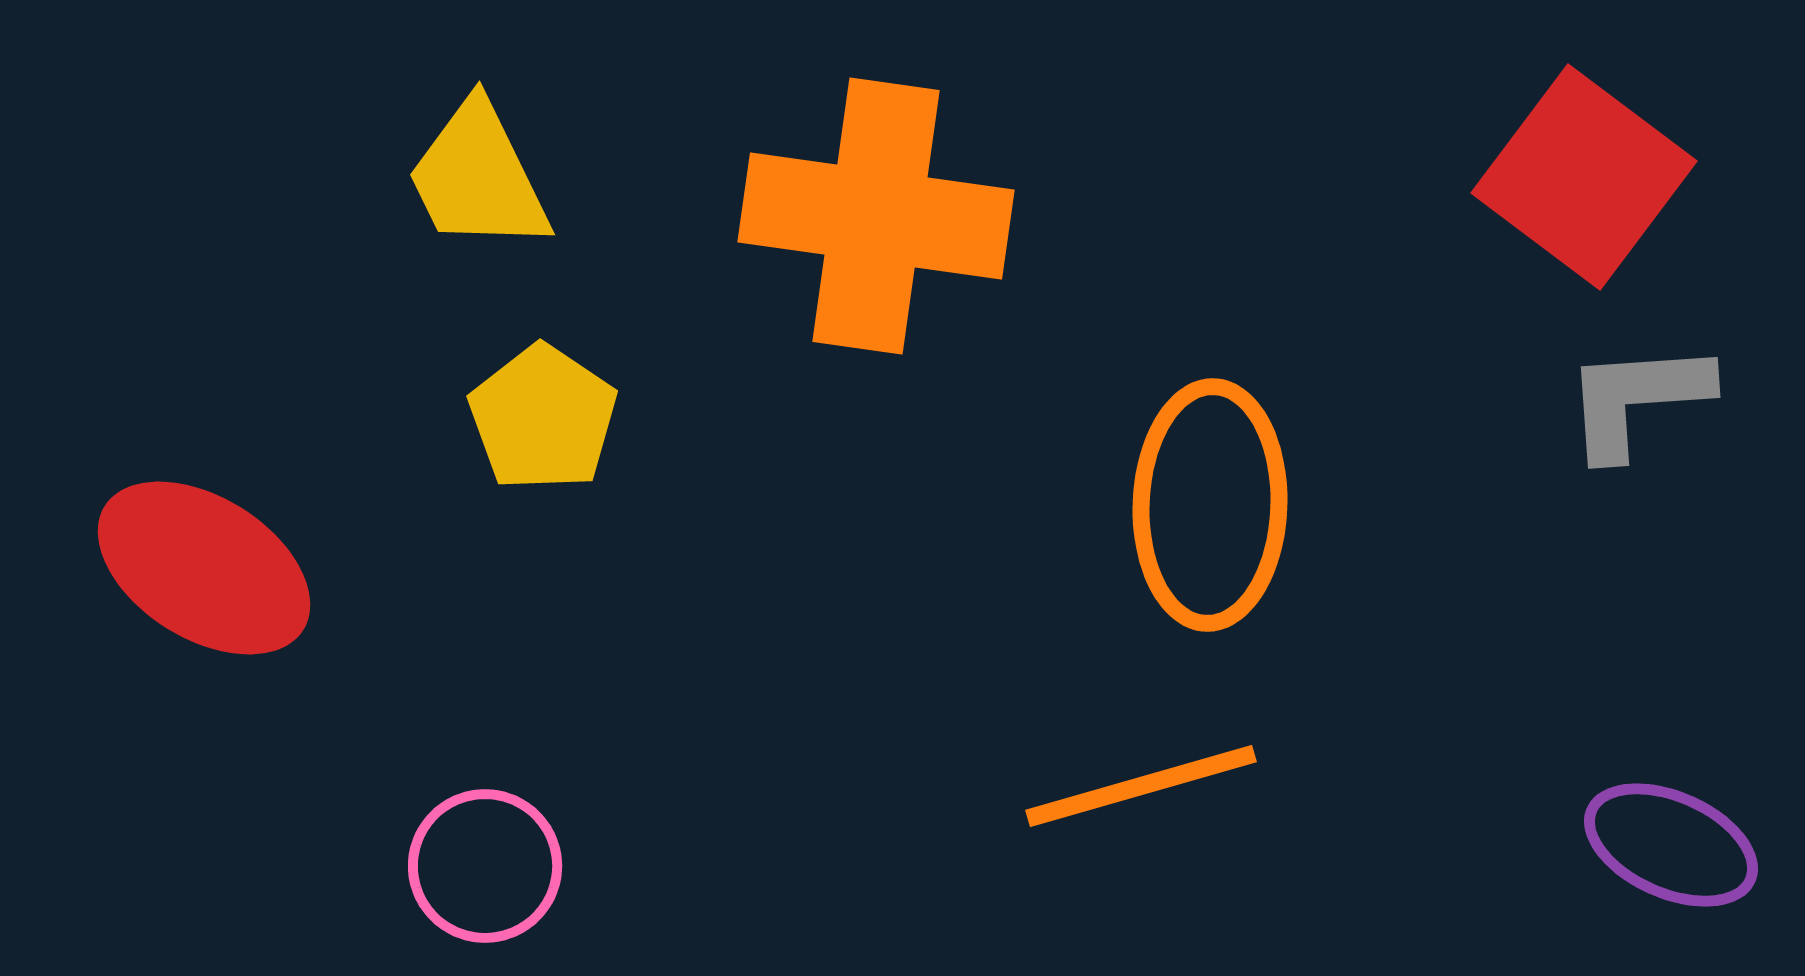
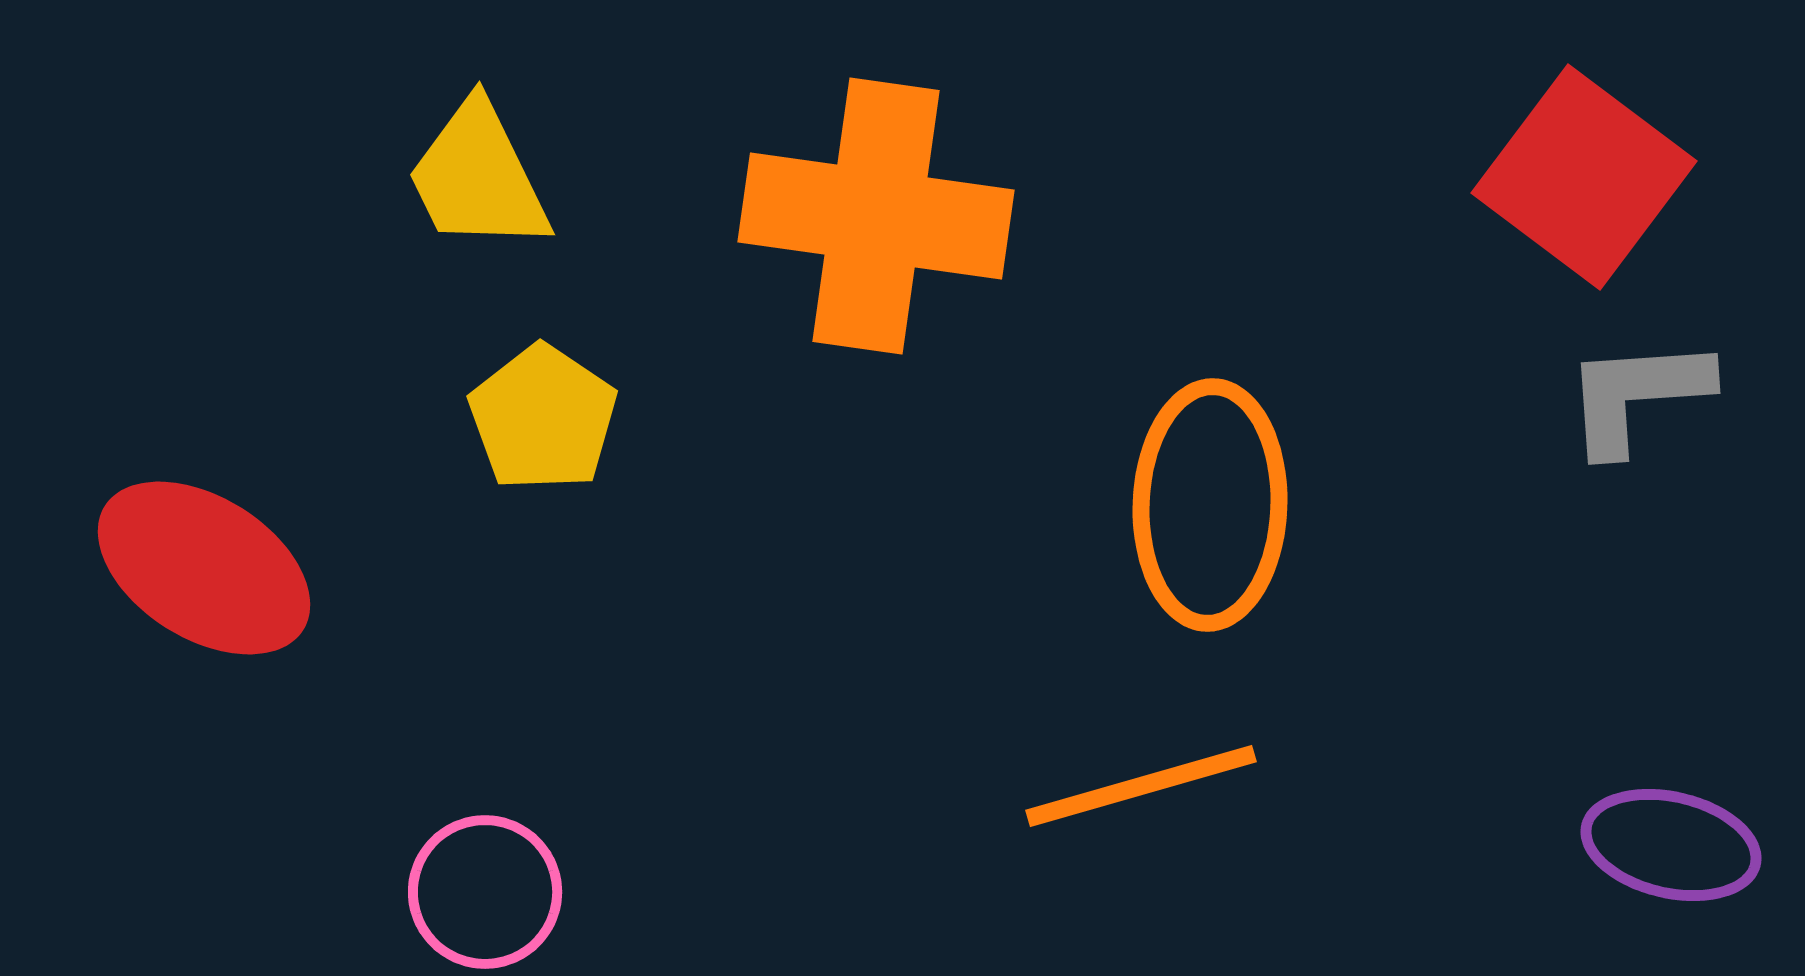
gray L-shape: moved 4 px up
purple ellipse: rotated 11 degrees counterclockwise
pink circle: moved 26 px down
